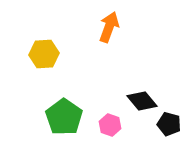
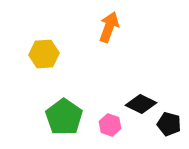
black diamond: moved 1 px left, 3 px down; rotated 24 degrees counterclockwise
